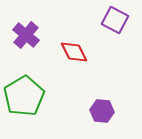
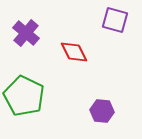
purple square: rotated 12 degrees counterclockwise
purple cross: moved 2 px up
green pentagon: rotated 15 degrees counterclockwise
